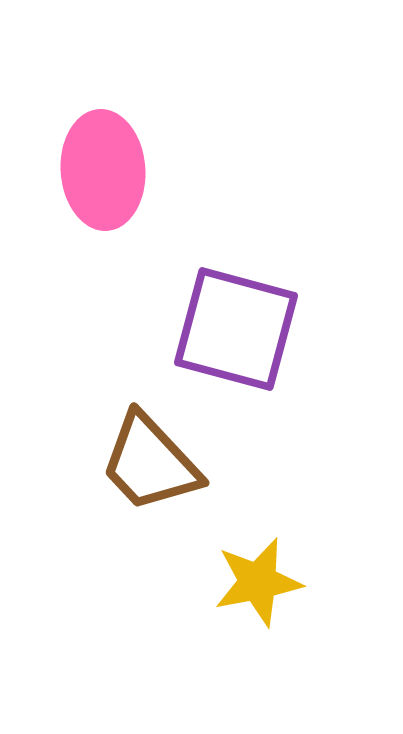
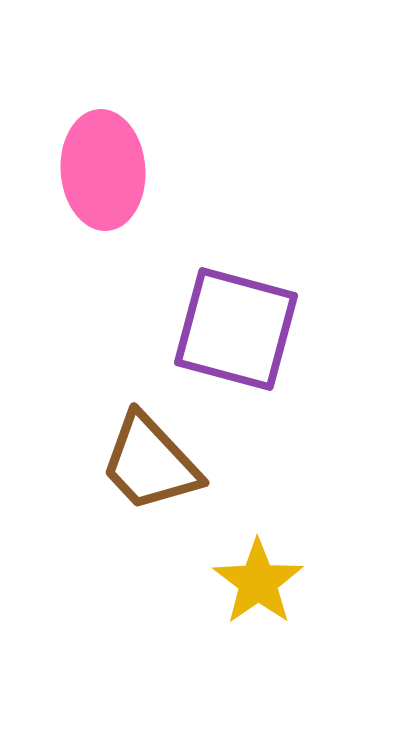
yellow star: rotated 24 degrees counterclockwise
